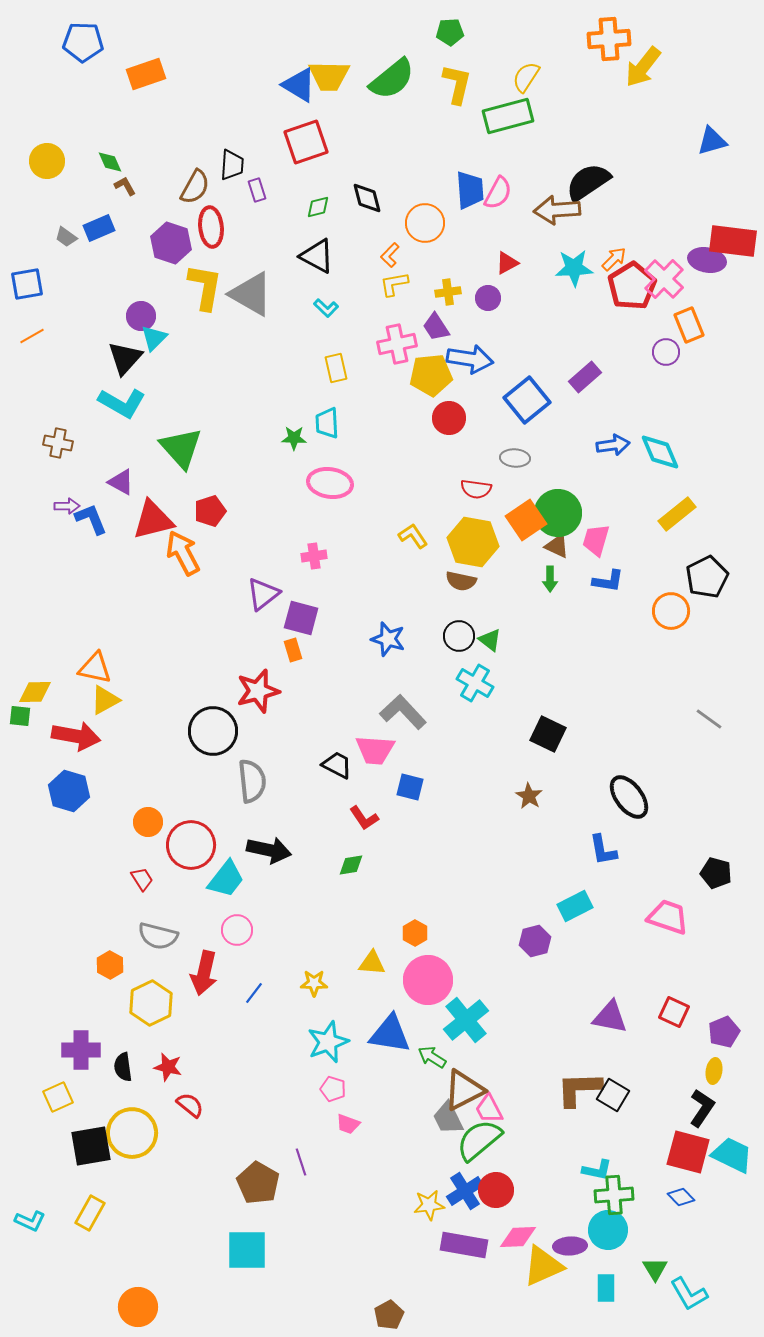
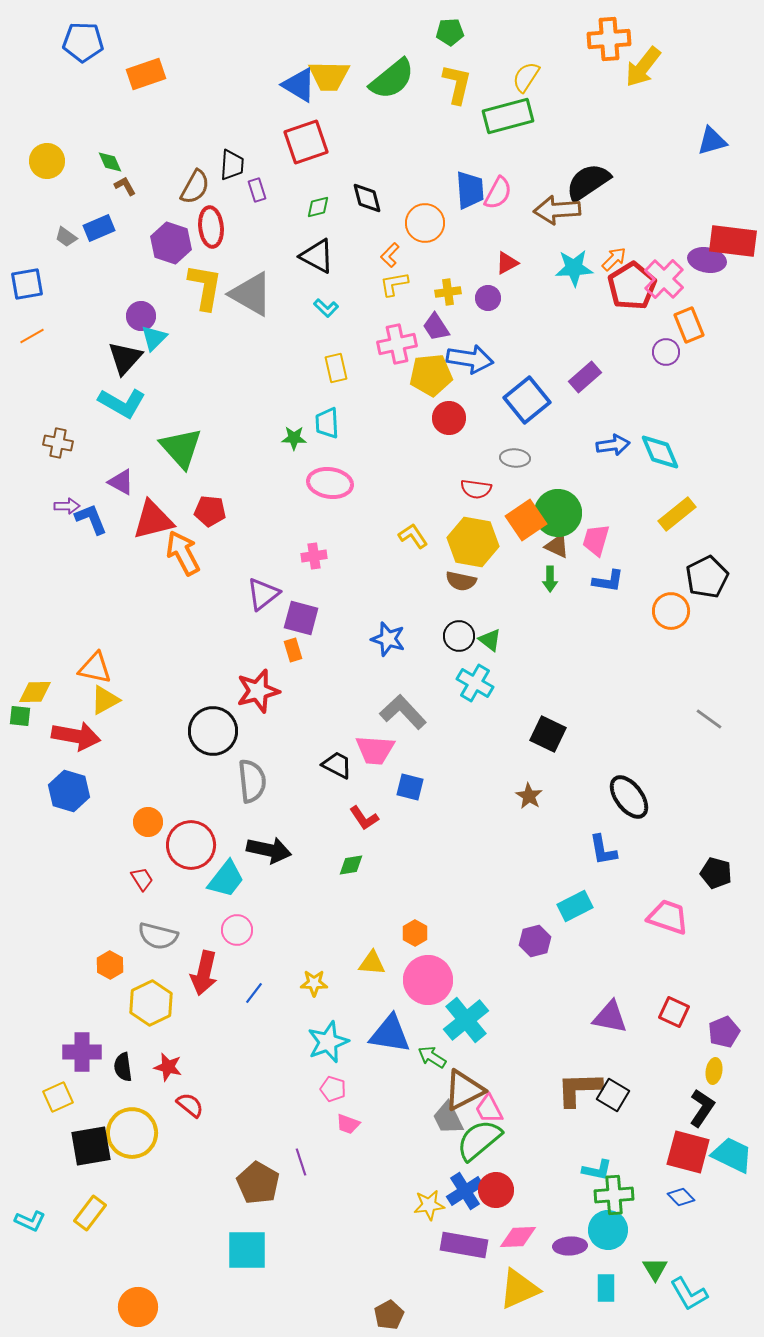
red pentagon at (210, 511): rotated 24 degrees clockwise
purple cross at (81, 1050): moved 1 px right, 2 px down
yellow rectangle at (90, 1213): rotated 8 degrees clockwise
yellow triangle at (543, 1266): moved 24 px left, 23 px down
